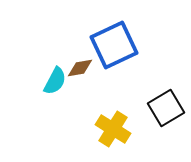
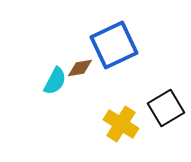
yellow cross: moved 8 px right, 5 px up
